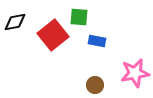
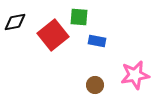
pink star: moved 2 px down
